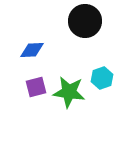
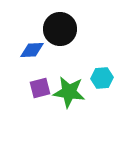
black circle: moved 25 px left, 8 px down
cyan hexagon: rotated 15 degrees clockwise
purple square: moved 4 px right, 1 px down
